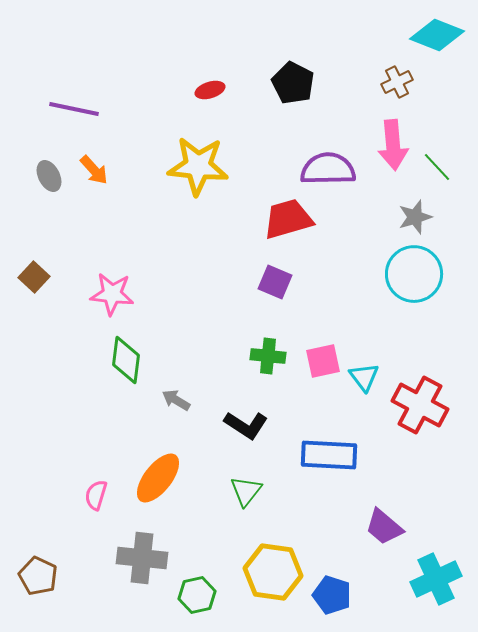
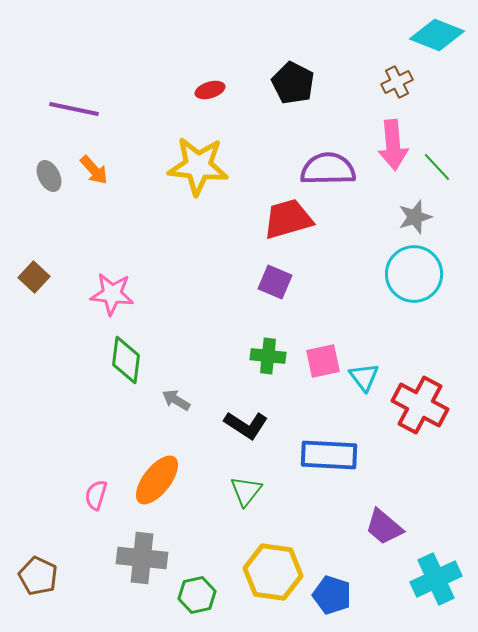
orange ellipse: moved 1 px left, 2 px down
